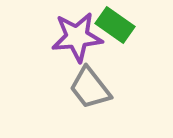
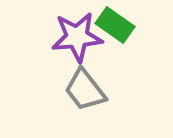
gray trapezoid: moved 5 px left, 2 px down
